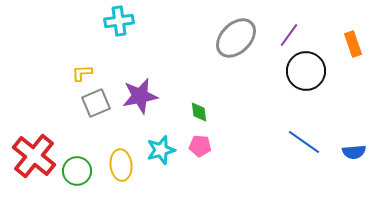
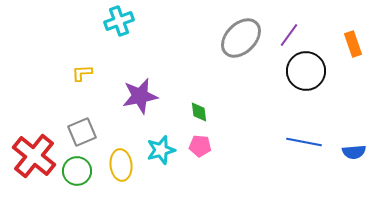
cyan cross: rotated 12 degrees counterclockwise
gray ellipse: moved 5 px right
gray square: moved 14 px left, 29 px down
blue line: rotated 24 degrees counterclockwise
